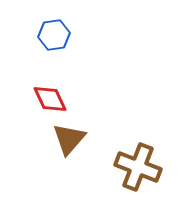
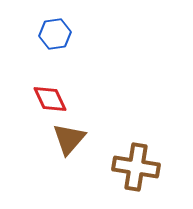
blue hexagon: moved 1 px right, 1 px up
brown cross: moved 2 px left; rotated 12 degrees counterclockwise
